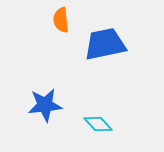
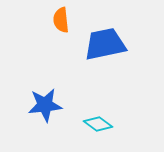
cyan diamond: rotated 12 degrees counterclockwise
